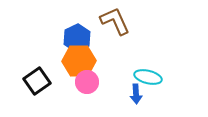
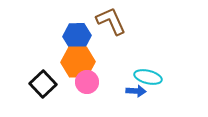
brown L-shape: moved 4 px left
blue hexagon: moved 2 px up; rotated 24 degrees clockwise
orange hexagon: moved 1 px left, 1 px down
black square: moved 6 px right, 3 px down; rotated 8 degrees counterclockwise
blue arrow: moved 3 px up; rotated 84 degrees counterclockwise
